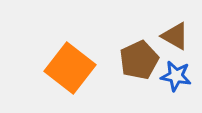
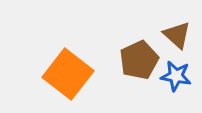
brown triangle: moved 2 px right, 1 px up; rotated 12 degrees clockwise
orange square: moved 2 px left, 6 px down
